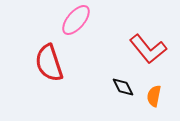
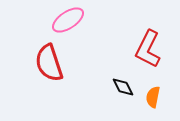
pink ellipse: moved 8 px left; rotated 16 degrees clockwise
red L-shape: rotated 66 degrees clockwise
orange semicircle: moved 1 px left, 1 px down
